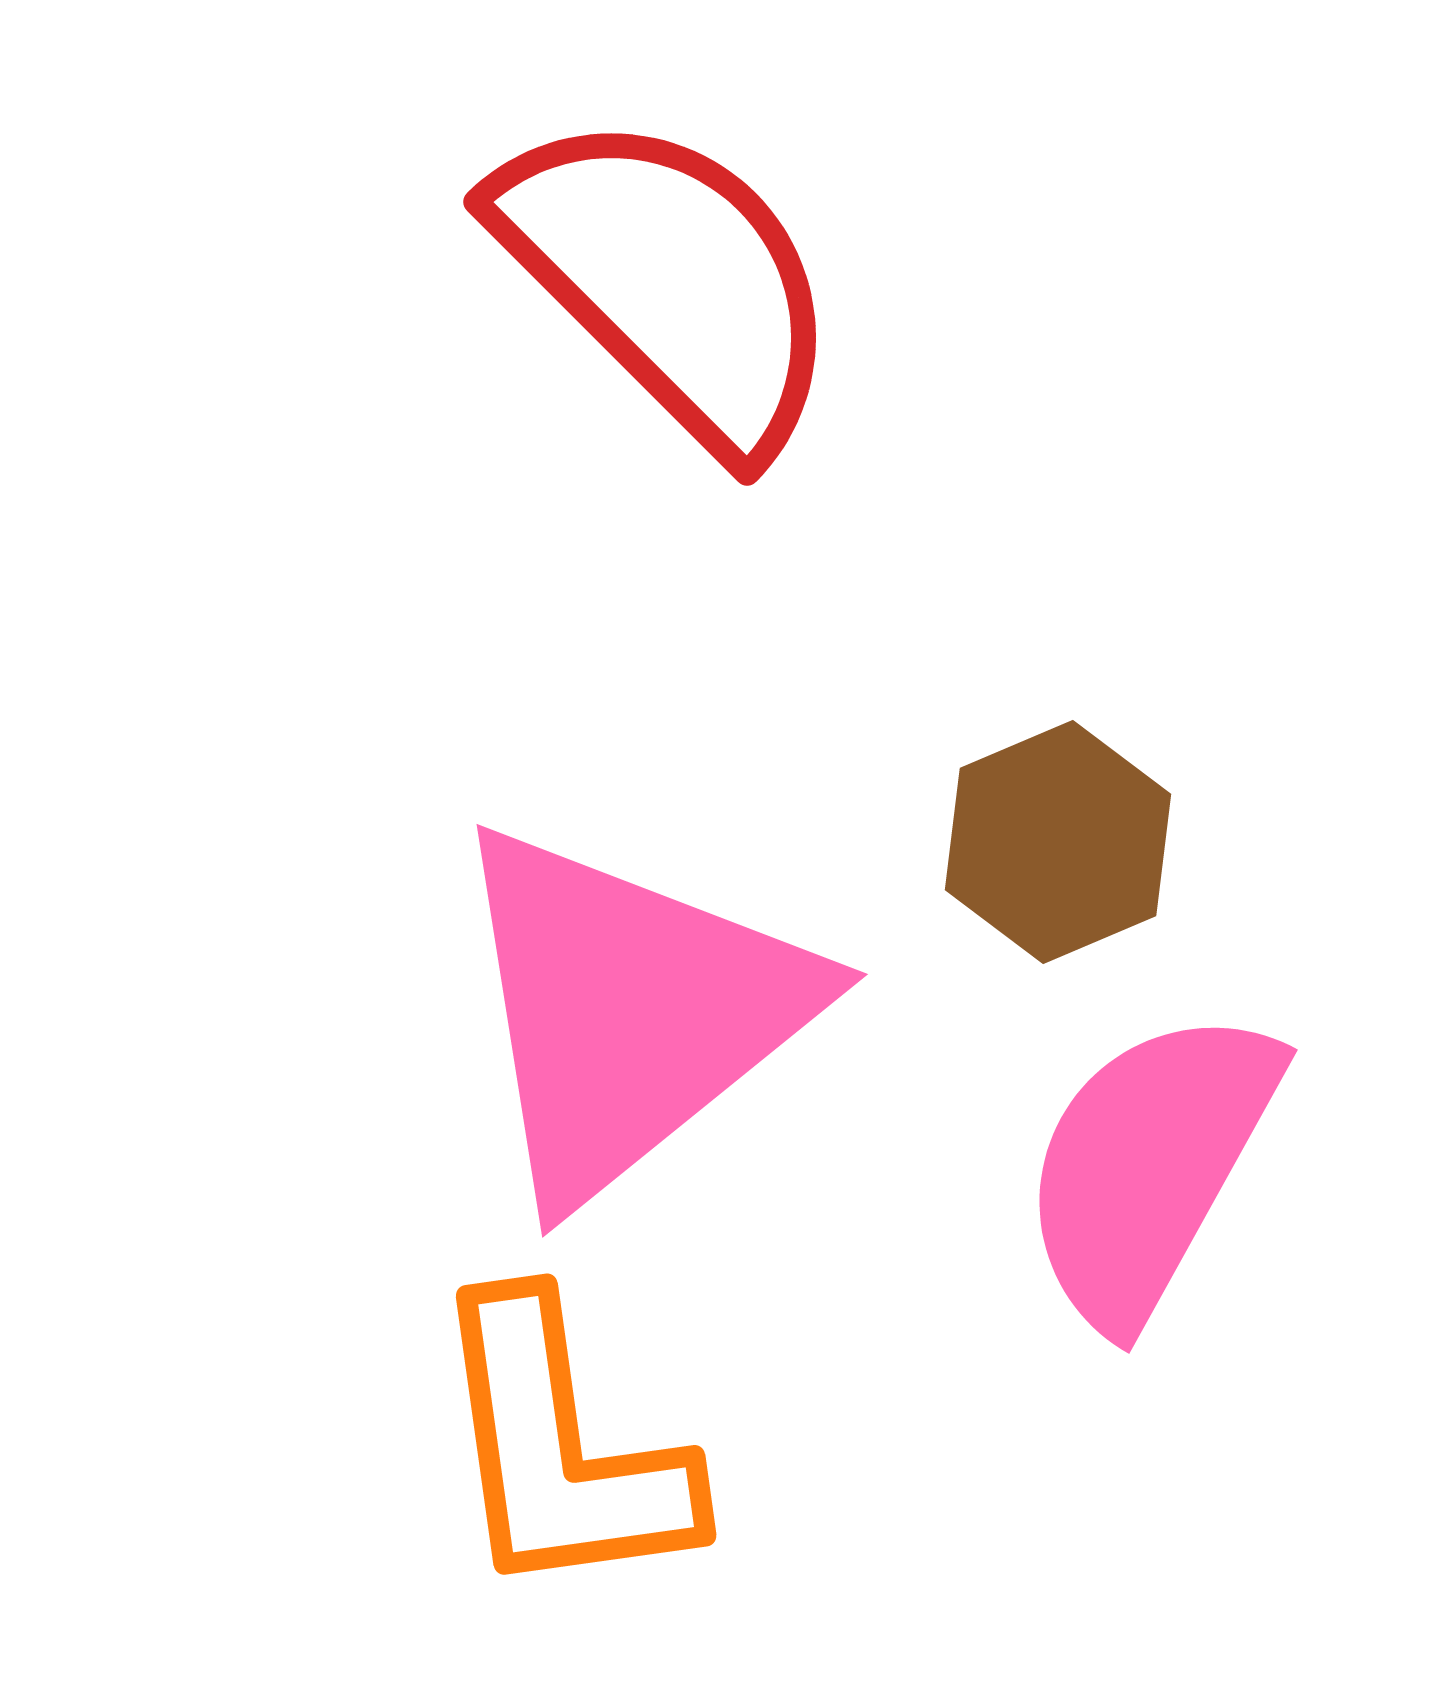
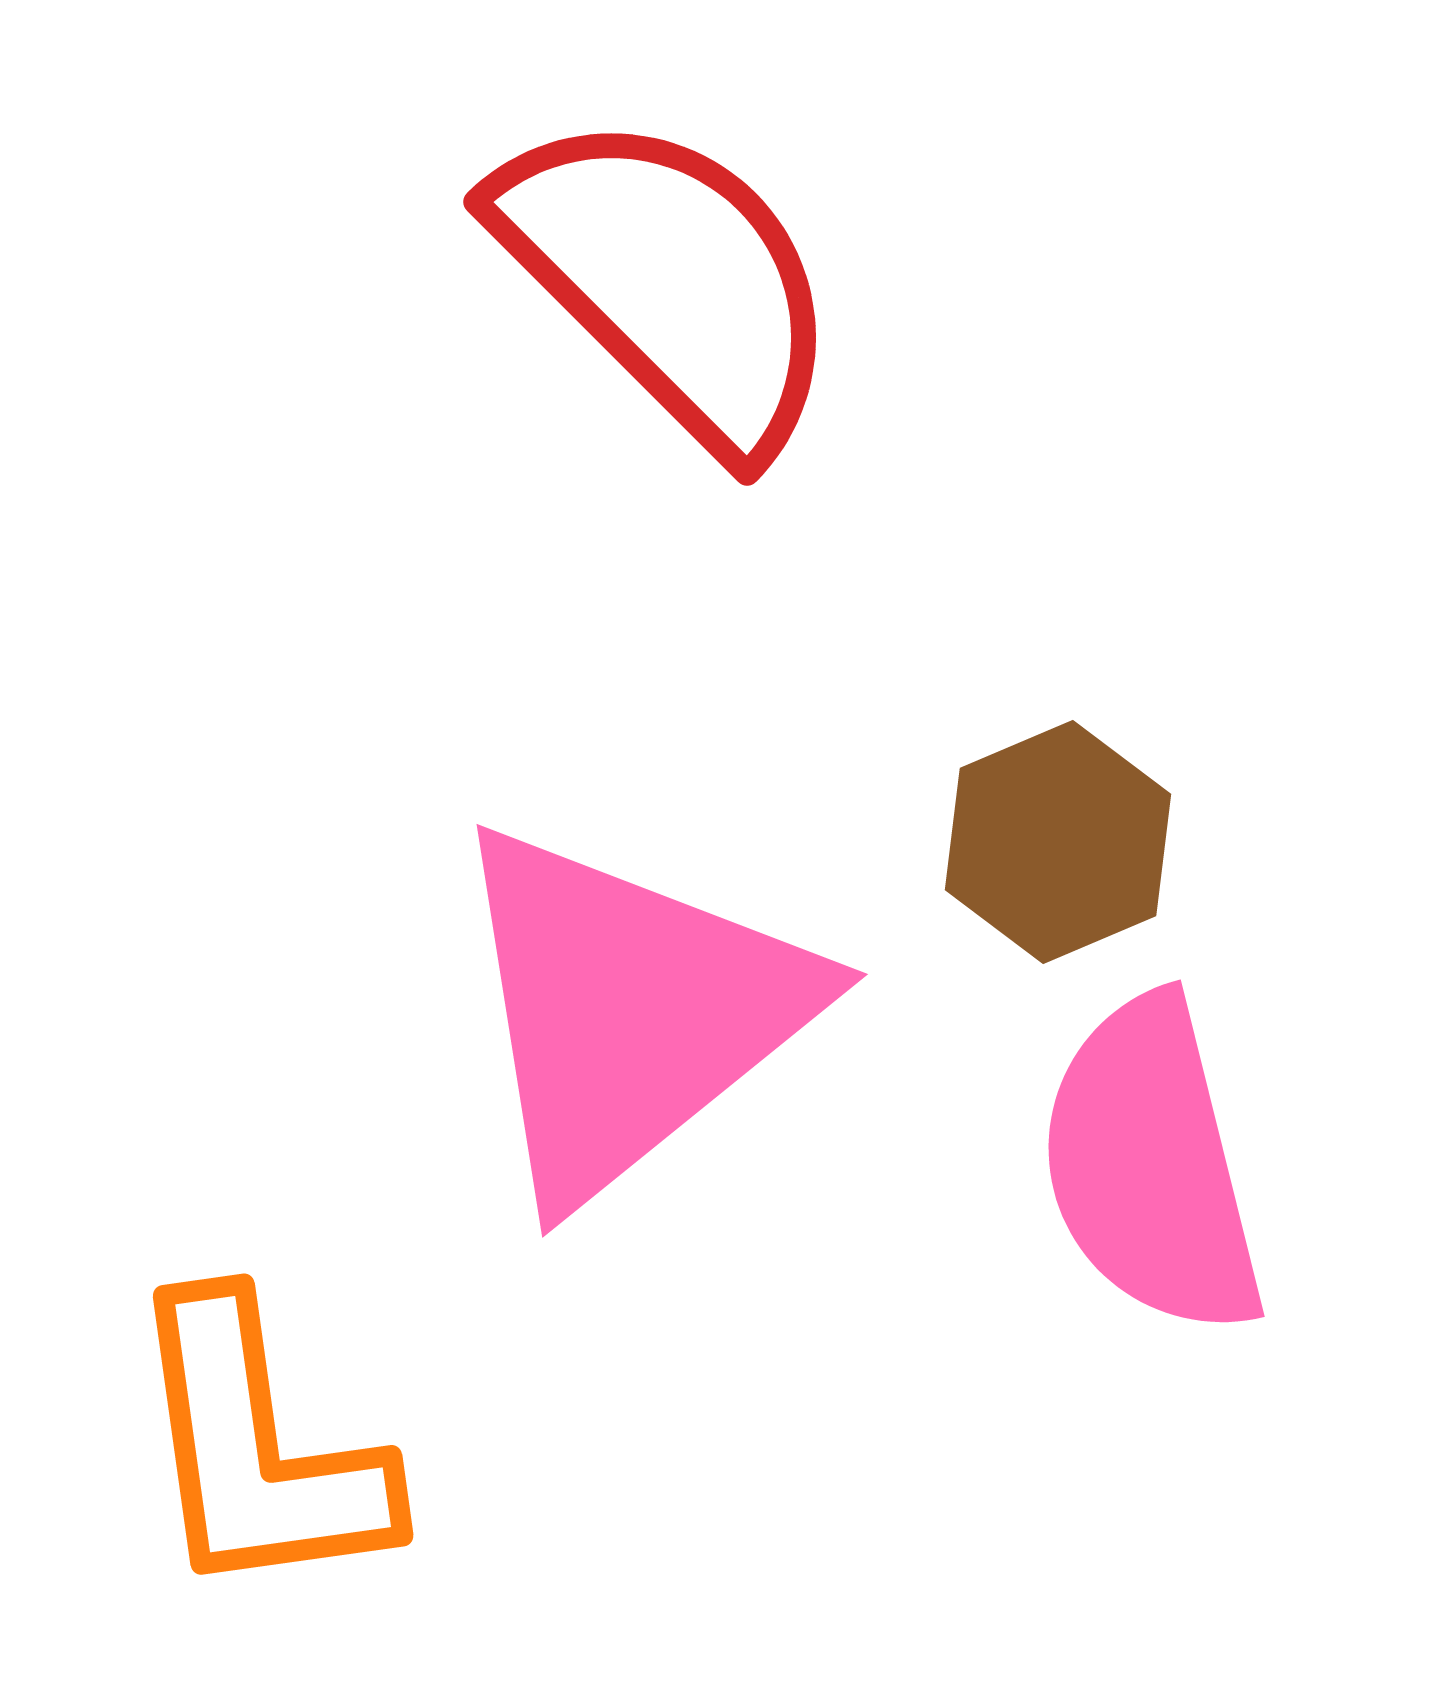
pink semicircle: moved 2 px right; rotated 43 degrees counterclockwise
orange L-shape: moved 303 px left
